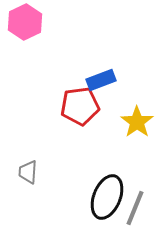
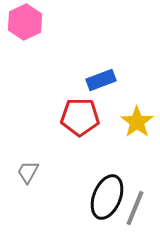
red pentagon: moved 11 px down; rotated 9 degrees clockwise
gray trapezoid: rotated 25 degrees clockwise
